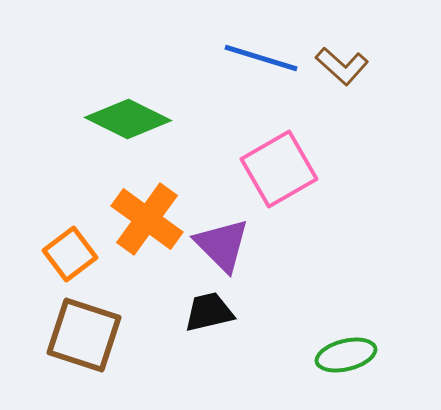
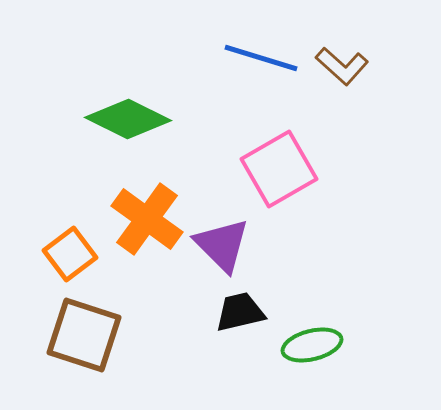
black trapezoid: moved 31 px right
green ellipse: moved 34 px left, 10 px up
